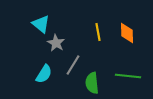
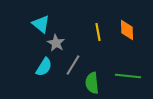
orange diamond: moved 3 px up
cyan semicircle: moved 7 px up
